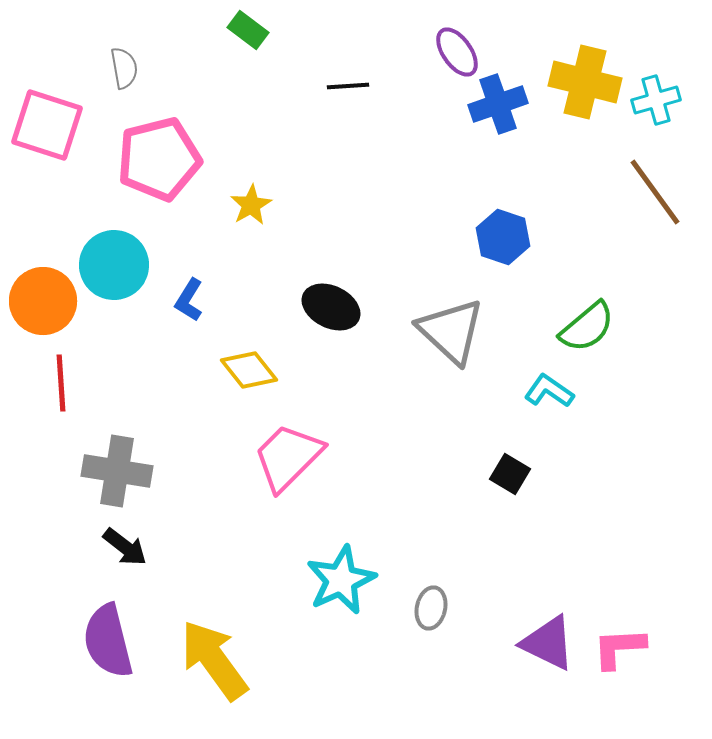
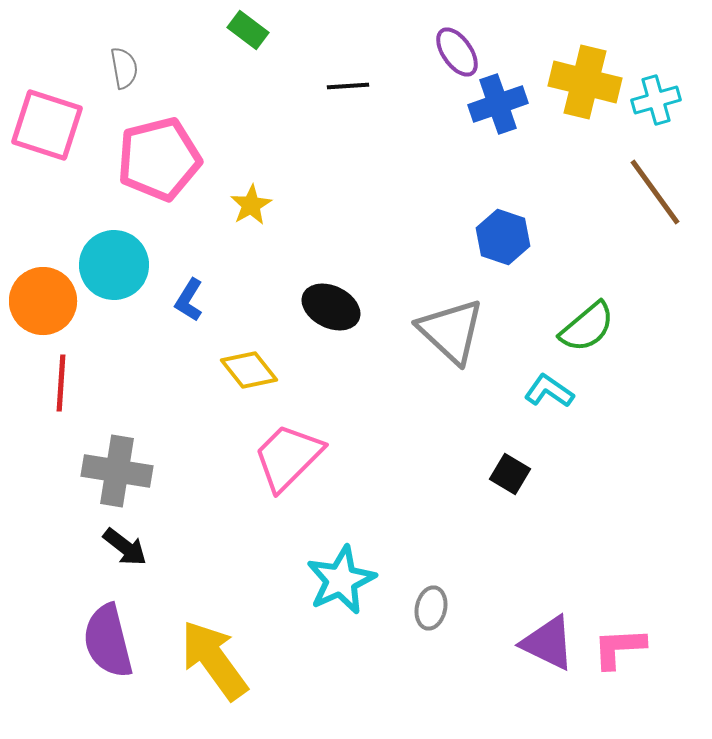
red line: rotated 8 degrees clockwise
